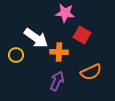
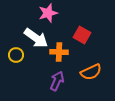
pink star: moved 17 px left; rotated 24 degrees counterclockwise
